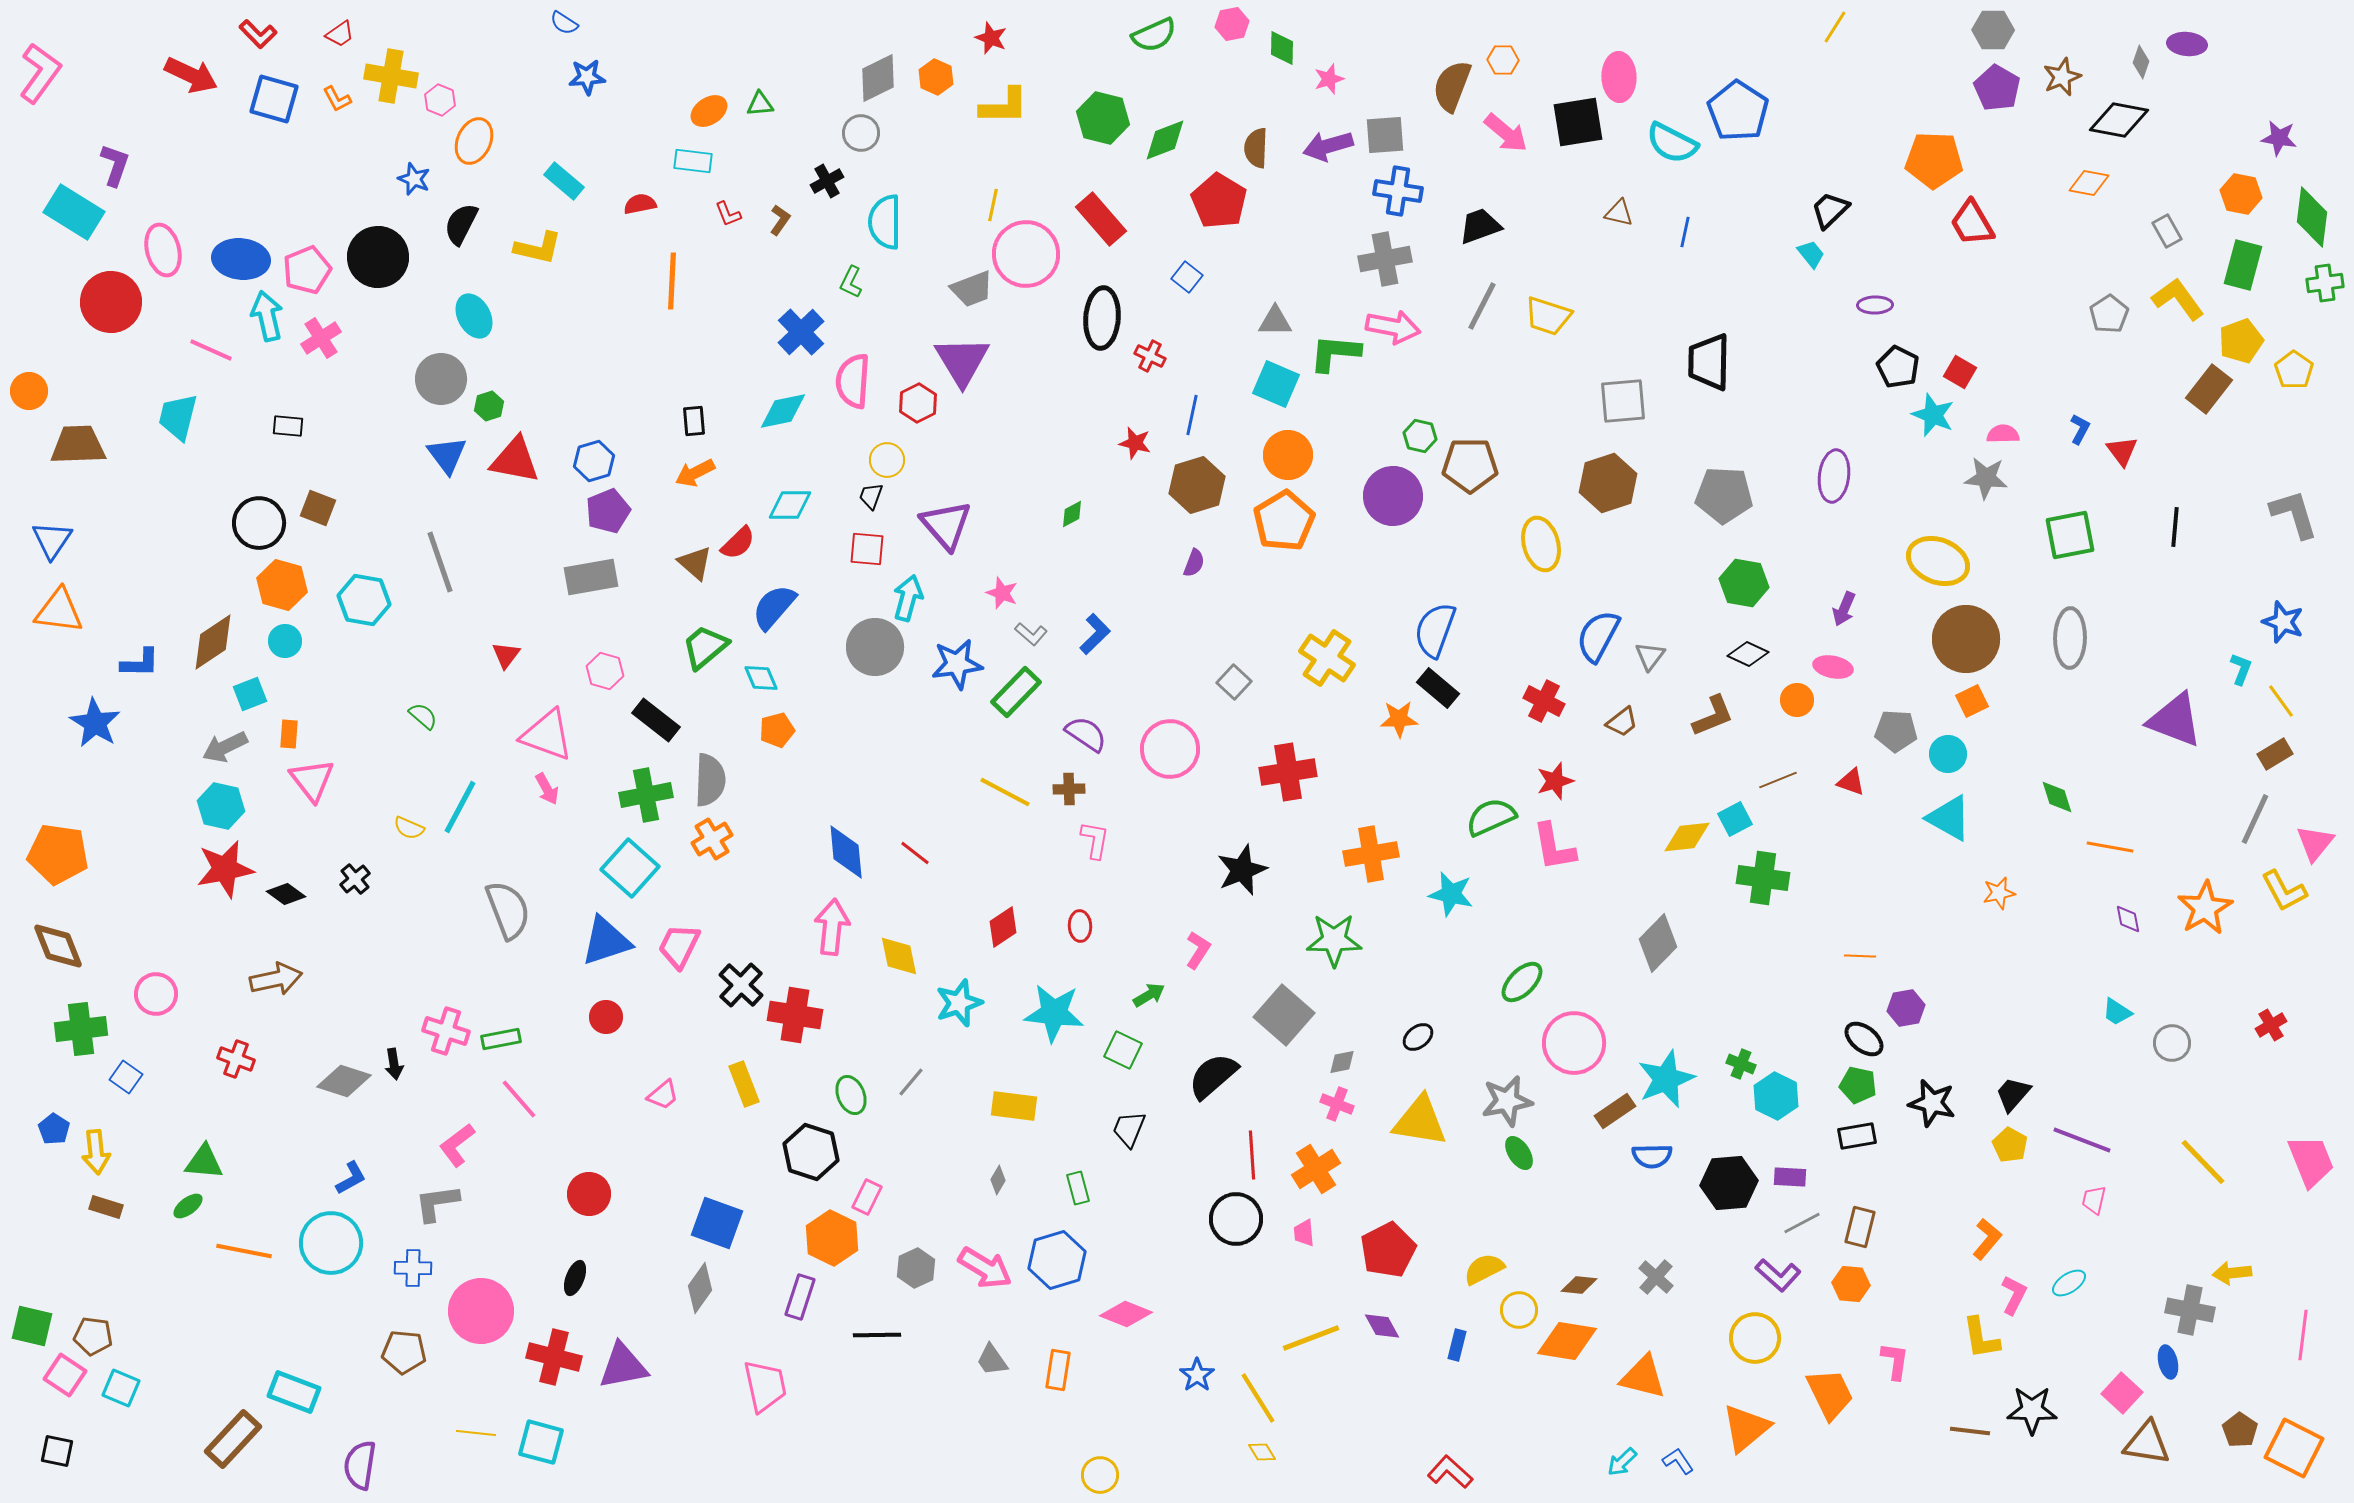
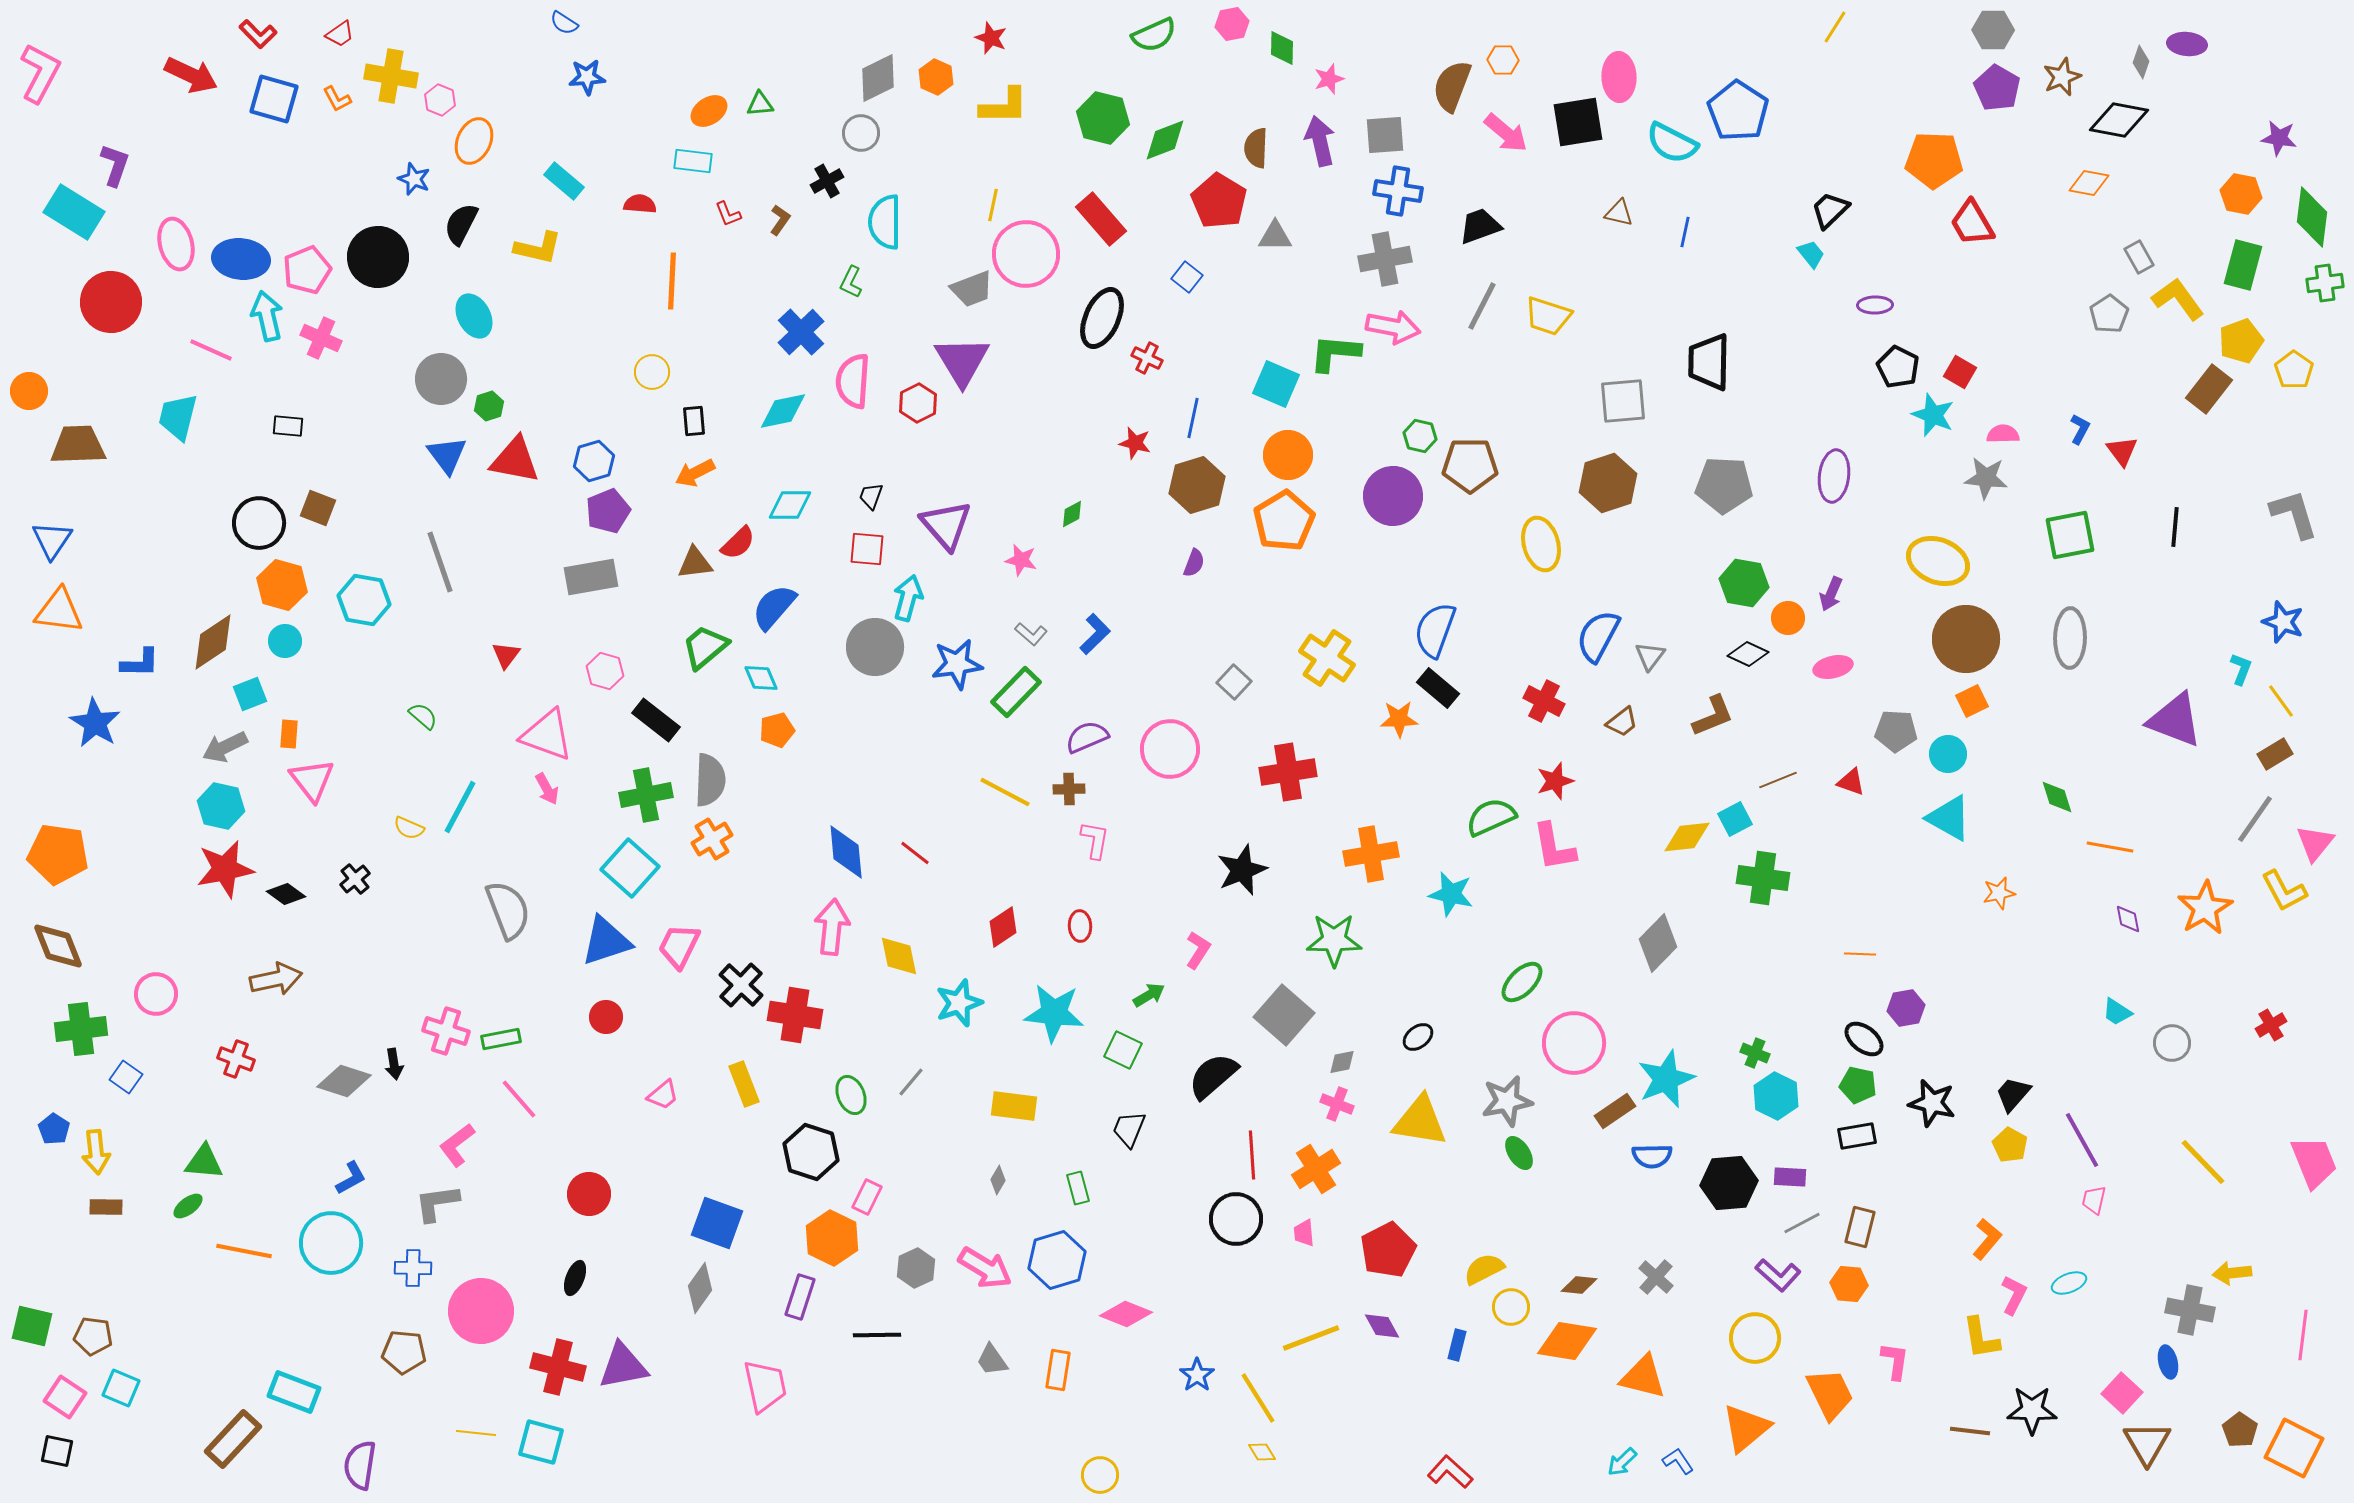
pink L-shape at (40, 73): rotated 8 degrees counterclockwise
purple arrow at (1328, 146): moved 8 px left, 5 px up; rotated 93 degrees clockwise
red semicircle at (640, 204): rotated 16 degrees clockwise
gray rectangle at (2167, 231): moved 28 px left, 26 px down
pink ellipse at (163, 250): moved 13 px right, 6 px up
black ellipse at (1102, 318): rotated 20 degrees clockwise
gray triangle at (1275, 321): moved 85 px up
pink cross at (321, 338): rotated 33 degrees counterclockwise
red cross at (1150, 356): moved 3 px left, 2 px down
blue line at (1192, 415): moved 1 px right, 3 px down
yellow circle at (887, 460): moved 235 px left, 88 px up
gray pentagon at (1724, 495): moved 10 px up
brown triangle at (695, 563): rotated 48 degrees counterclockwise
pink star at (1002, 593): moved 19 px right, 33 px up; rotated 8 degrees counterclockwise
purple arrow at (1844, 609): moved 13 px left, 15 px up
pink ellipse at (1833, 667): rotated 24 degrees counterclockwise
orange circle at (1797, 700): moved 9 px left, 82 px up
purple semicircle at (1086, 734): moved 1 px right, 3 px down; rotated 57 degrees counterclockwise
gray line at (2255, 819): rotated 10 degrees clockwise
orange line at (1860, 956): moved 2 px up
green cross at (1741, 1064): moved 14 px right, 11 px up
purple line at (2082, 1140): rotated 40 degrees clockwise
pink trapezoid at (2311, 1161): moved 3 px right, 1 px down
brown rectangle at (106, 1207): rotated 16 degrees counterclockwise
cyan ellipse at (2069, 1283): rotated 12 degrees clockwise
orange hexagon at (1851, 1284): moved 2 px left
yellow circle at (1519, 1310): moved 8 px left, 3 px up
red cross at (554, 1357): moved 4 px right, 10 px down
pink square at (65, 1375): moved 22 px down
brown triangle at (2147, 1443): rotated 51 degrees clockwise
